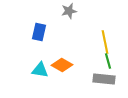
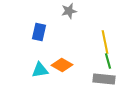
cyan triangle: rotated 18 degrees counterclockwise
